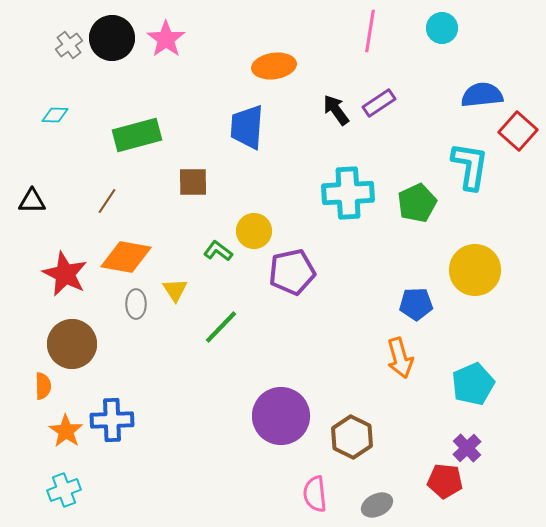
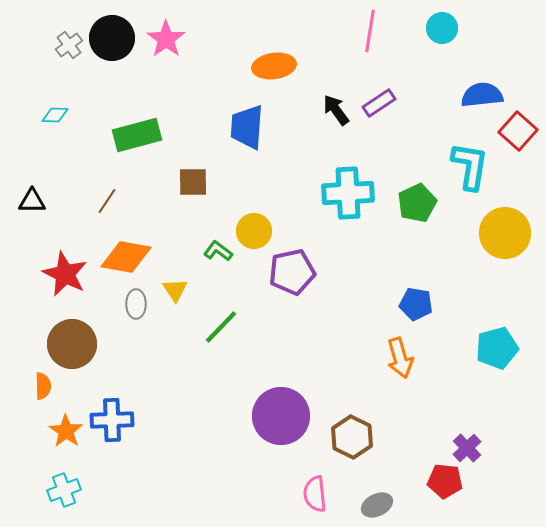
yellow circle at (475, 270): moved 30 px right, 37 px up
blue pentagon at (416, 304): rotated 12 degrees clockwise
cyan pentagon at (473, 384): moved 24 px right, 36 px up; rotated 9 degrees clockwise
